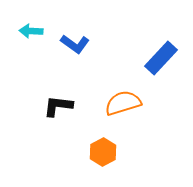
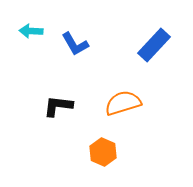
blue L-shape: rotated 24 degrees clockwise
blue rectangle: moved 7 px left, 13 px up
orange hexagon: rotated 8 degrees counterclockwise
